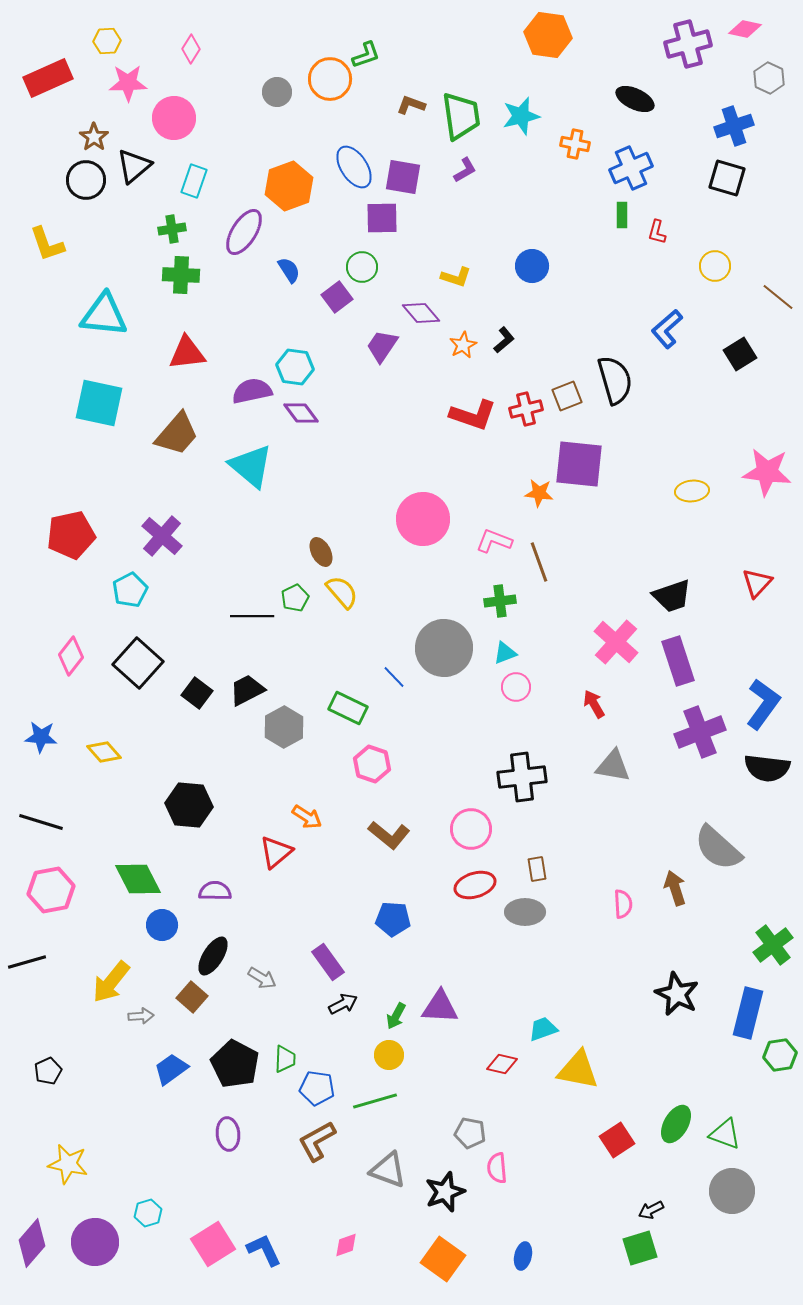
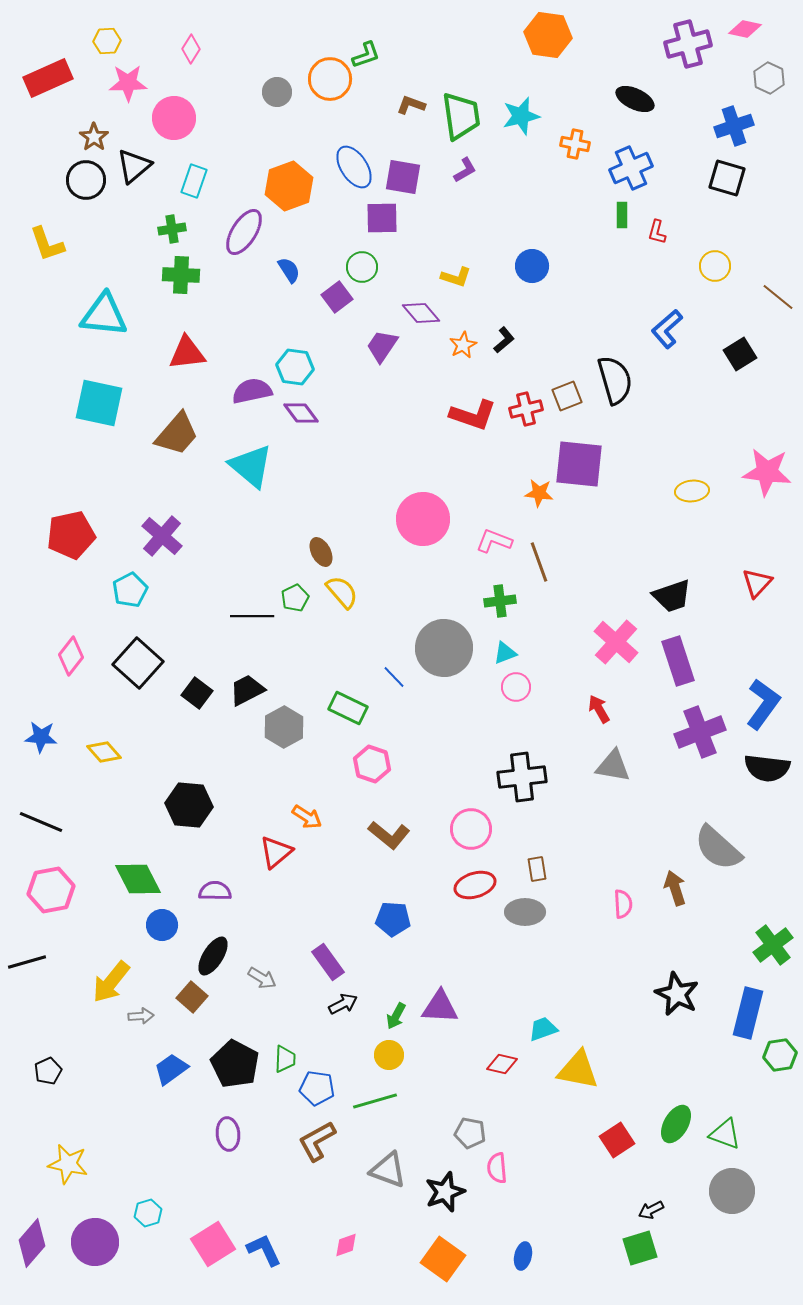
red arrow at (594, 704): moved 5 px right, 5 px down
black line at (41, 822): rotated 6 degrees clockwise
